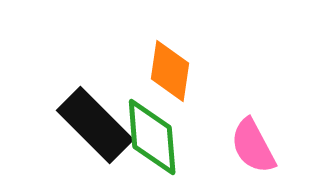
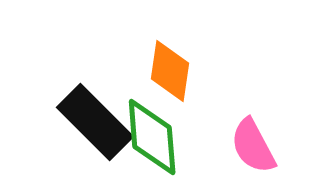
black rectangle: moved 3 px up
